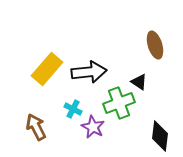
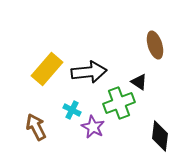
cyan cross: moved 1 px left, 1 px down
